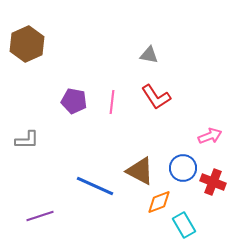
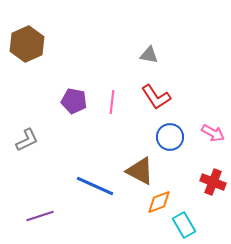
pink arrow: moved 3 px right, 3 px up; rotated 50 degrees clockwise
gray L-shape: rotated 25 degrees counterclockwise
blue circle: moved 13 px left, 31 px up
